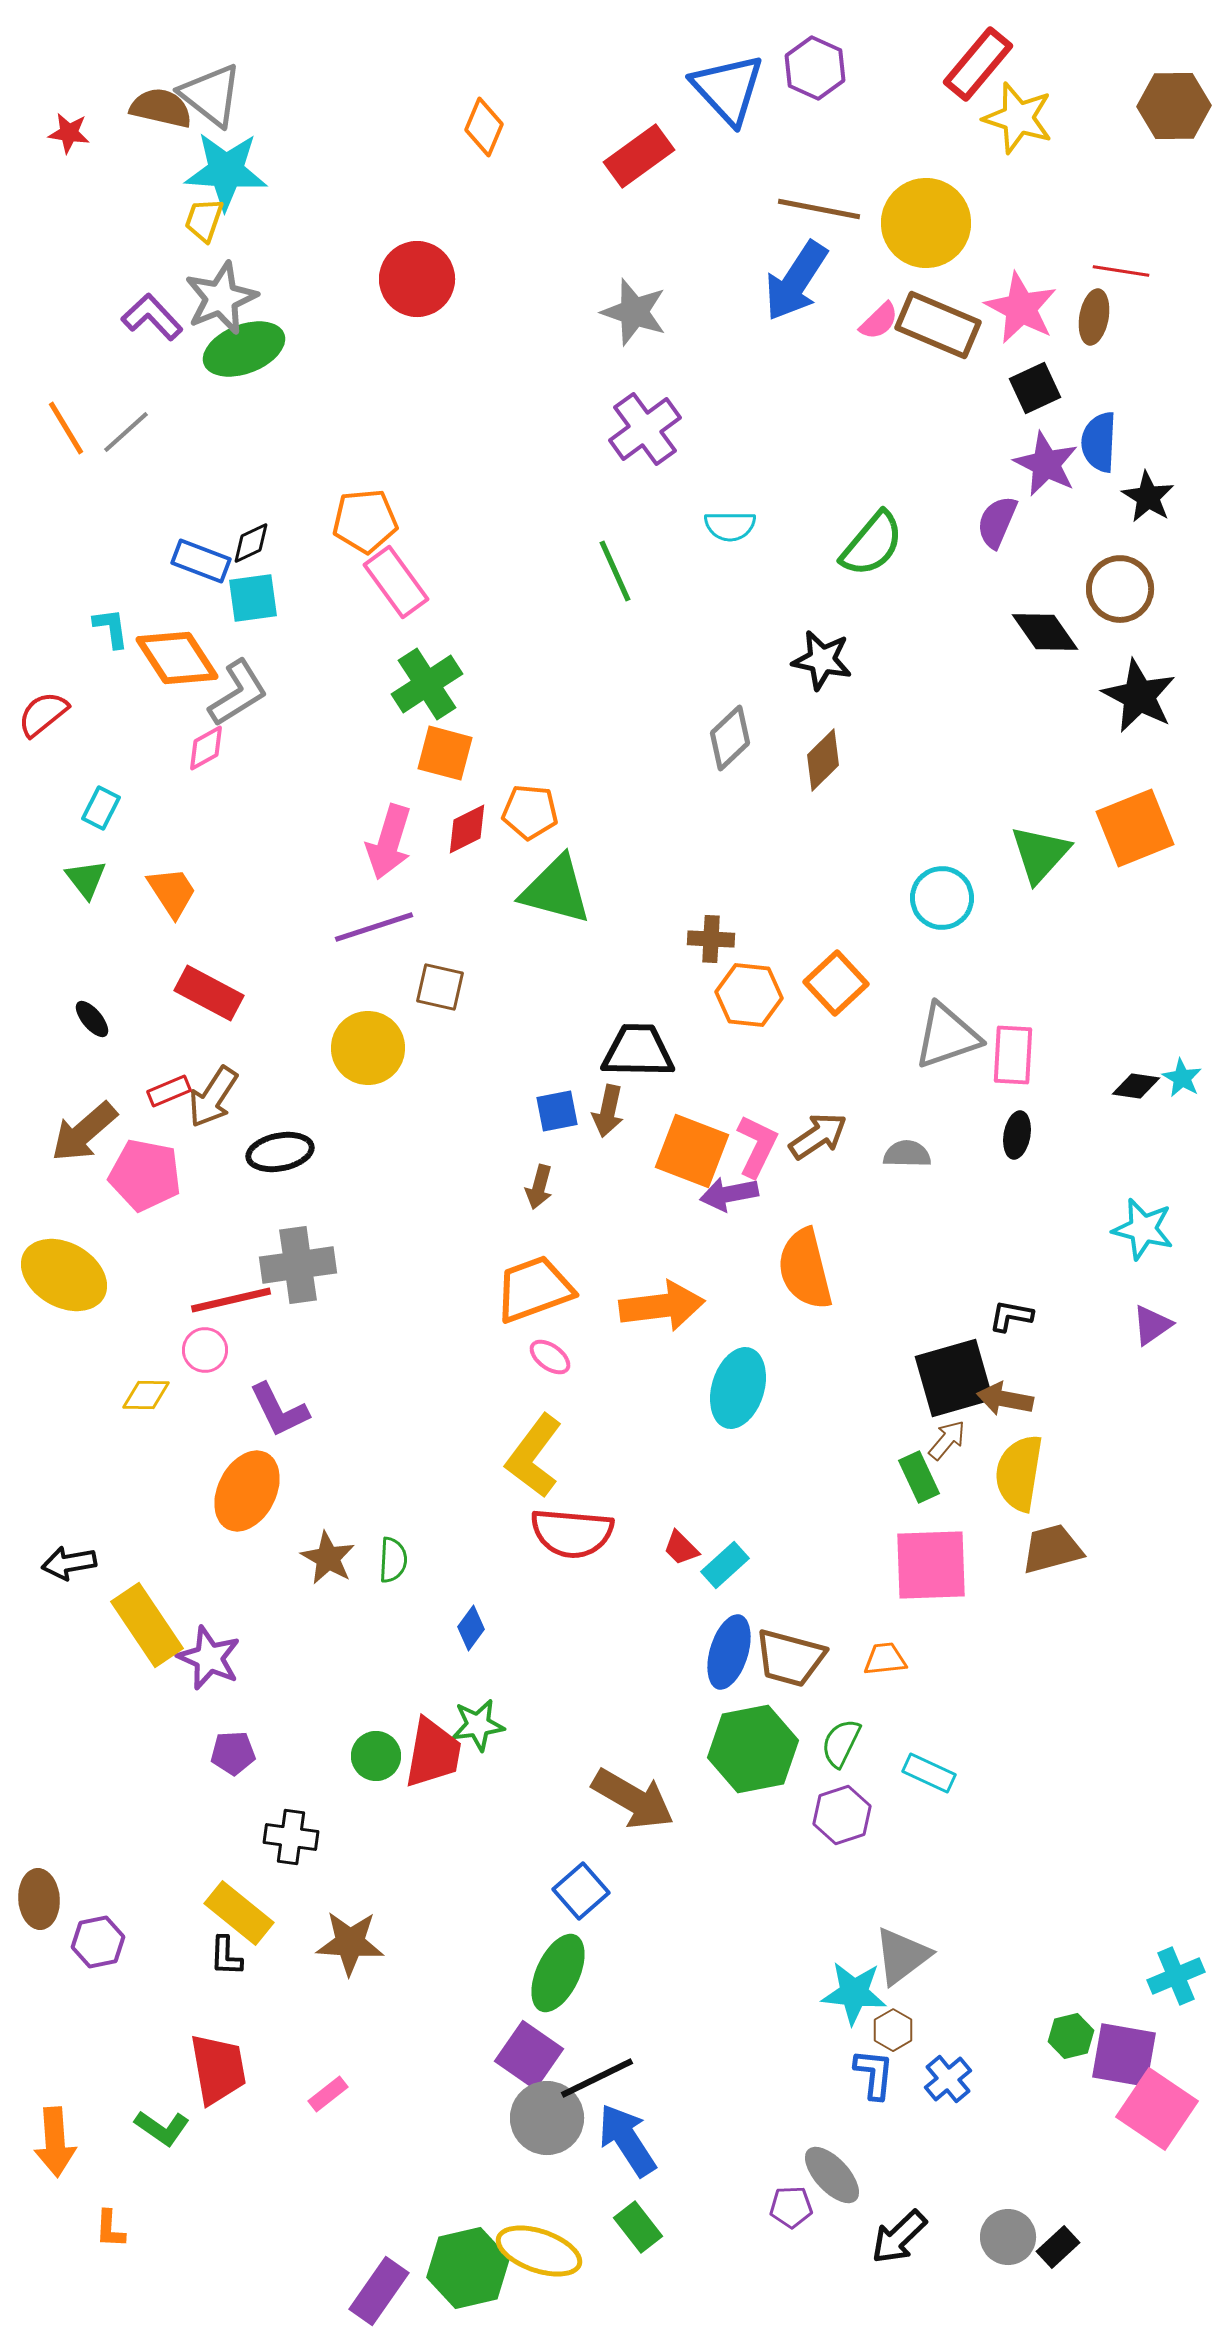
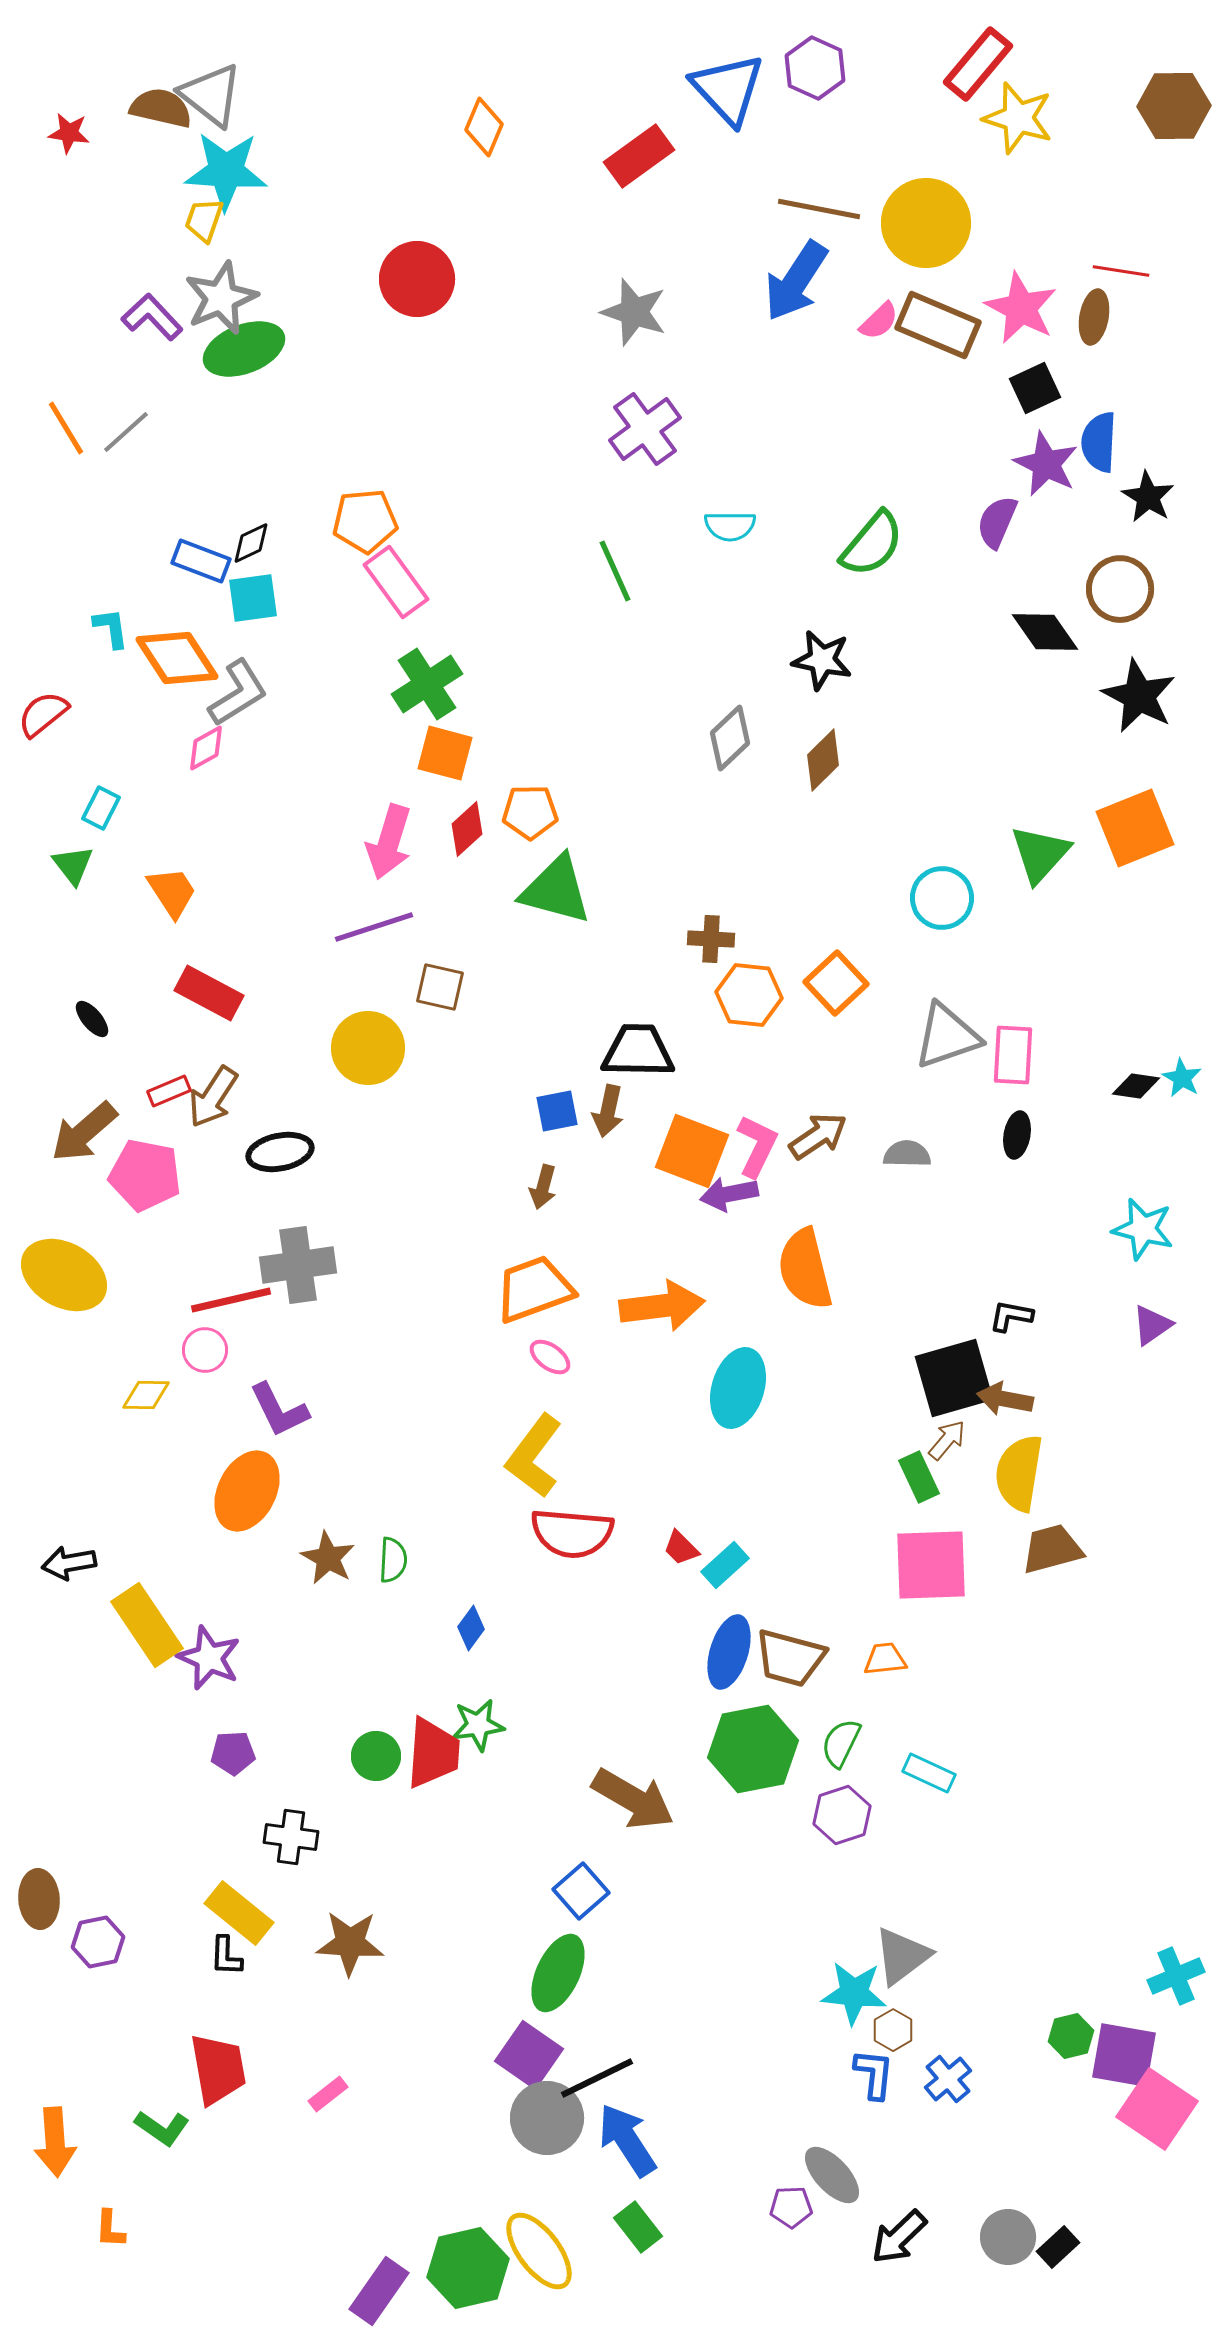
orange pentagon at (530, 812): rotated 6 degrees counterclockwise
red diamond at (467, 829): rotated 16 degrees counterclockwise
green triangle at (86, 879): moved 13 px left, 14 px up
brown arrow at (539, 1187): moved 4 px right
red trapezoid at (433, 1753): rotated 6 degrees counterclockwise
yellow ellipse at (539, 2251): rotated 34 degrees clockwise
